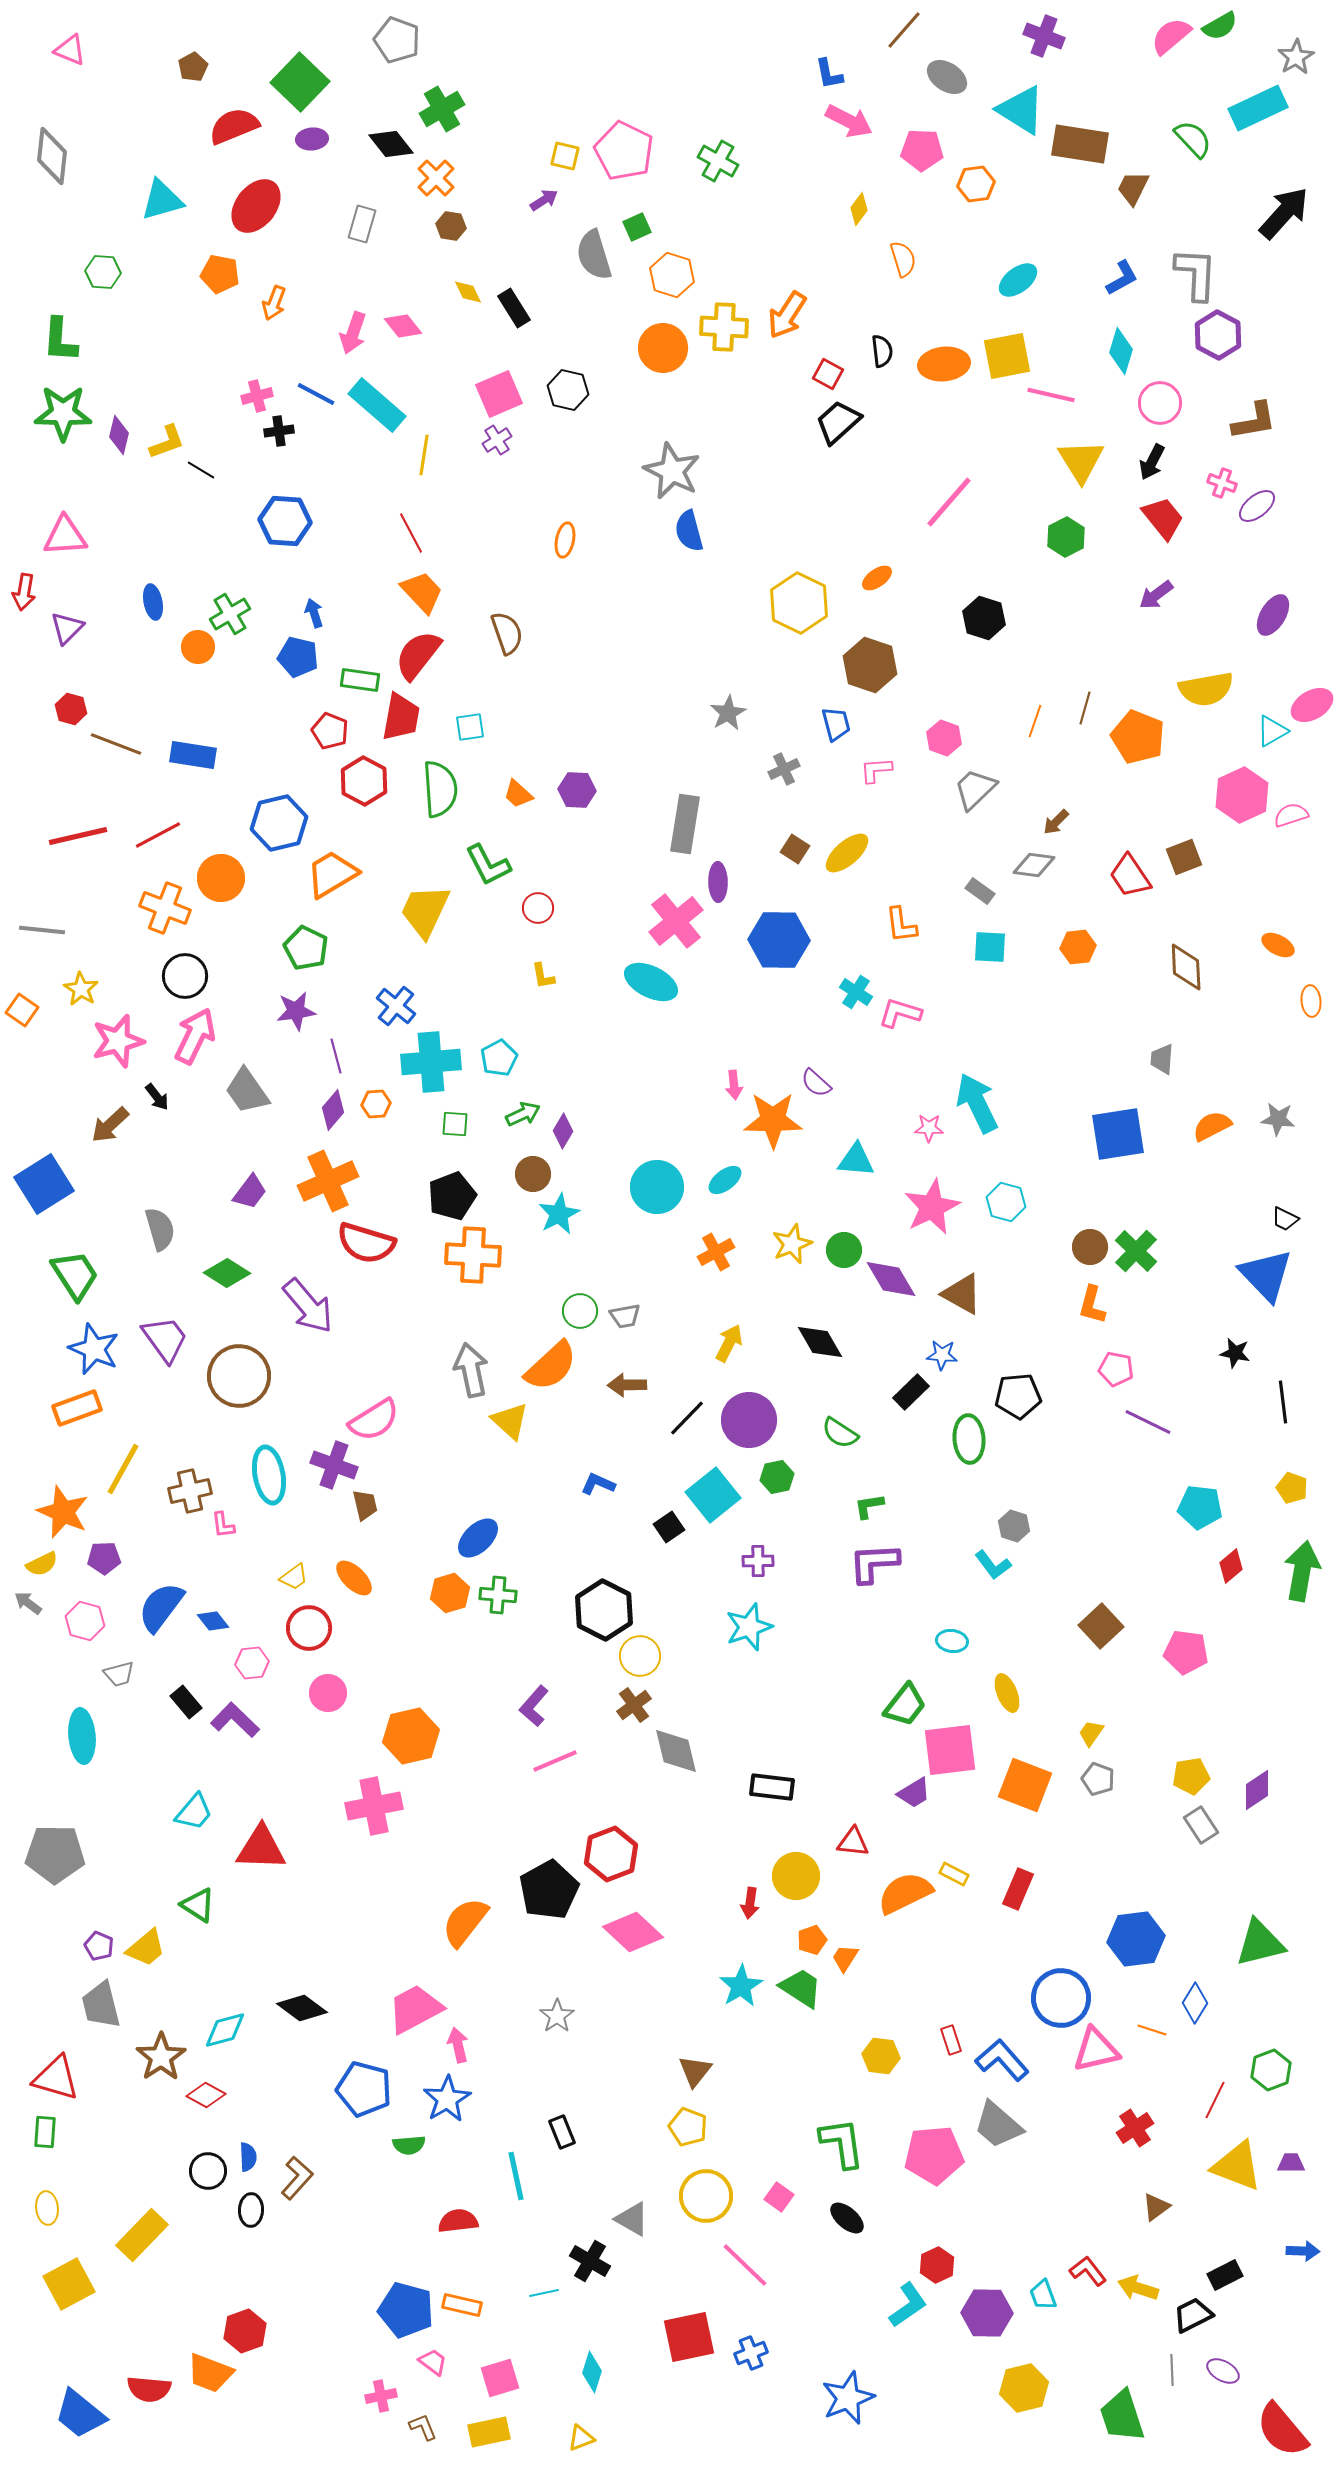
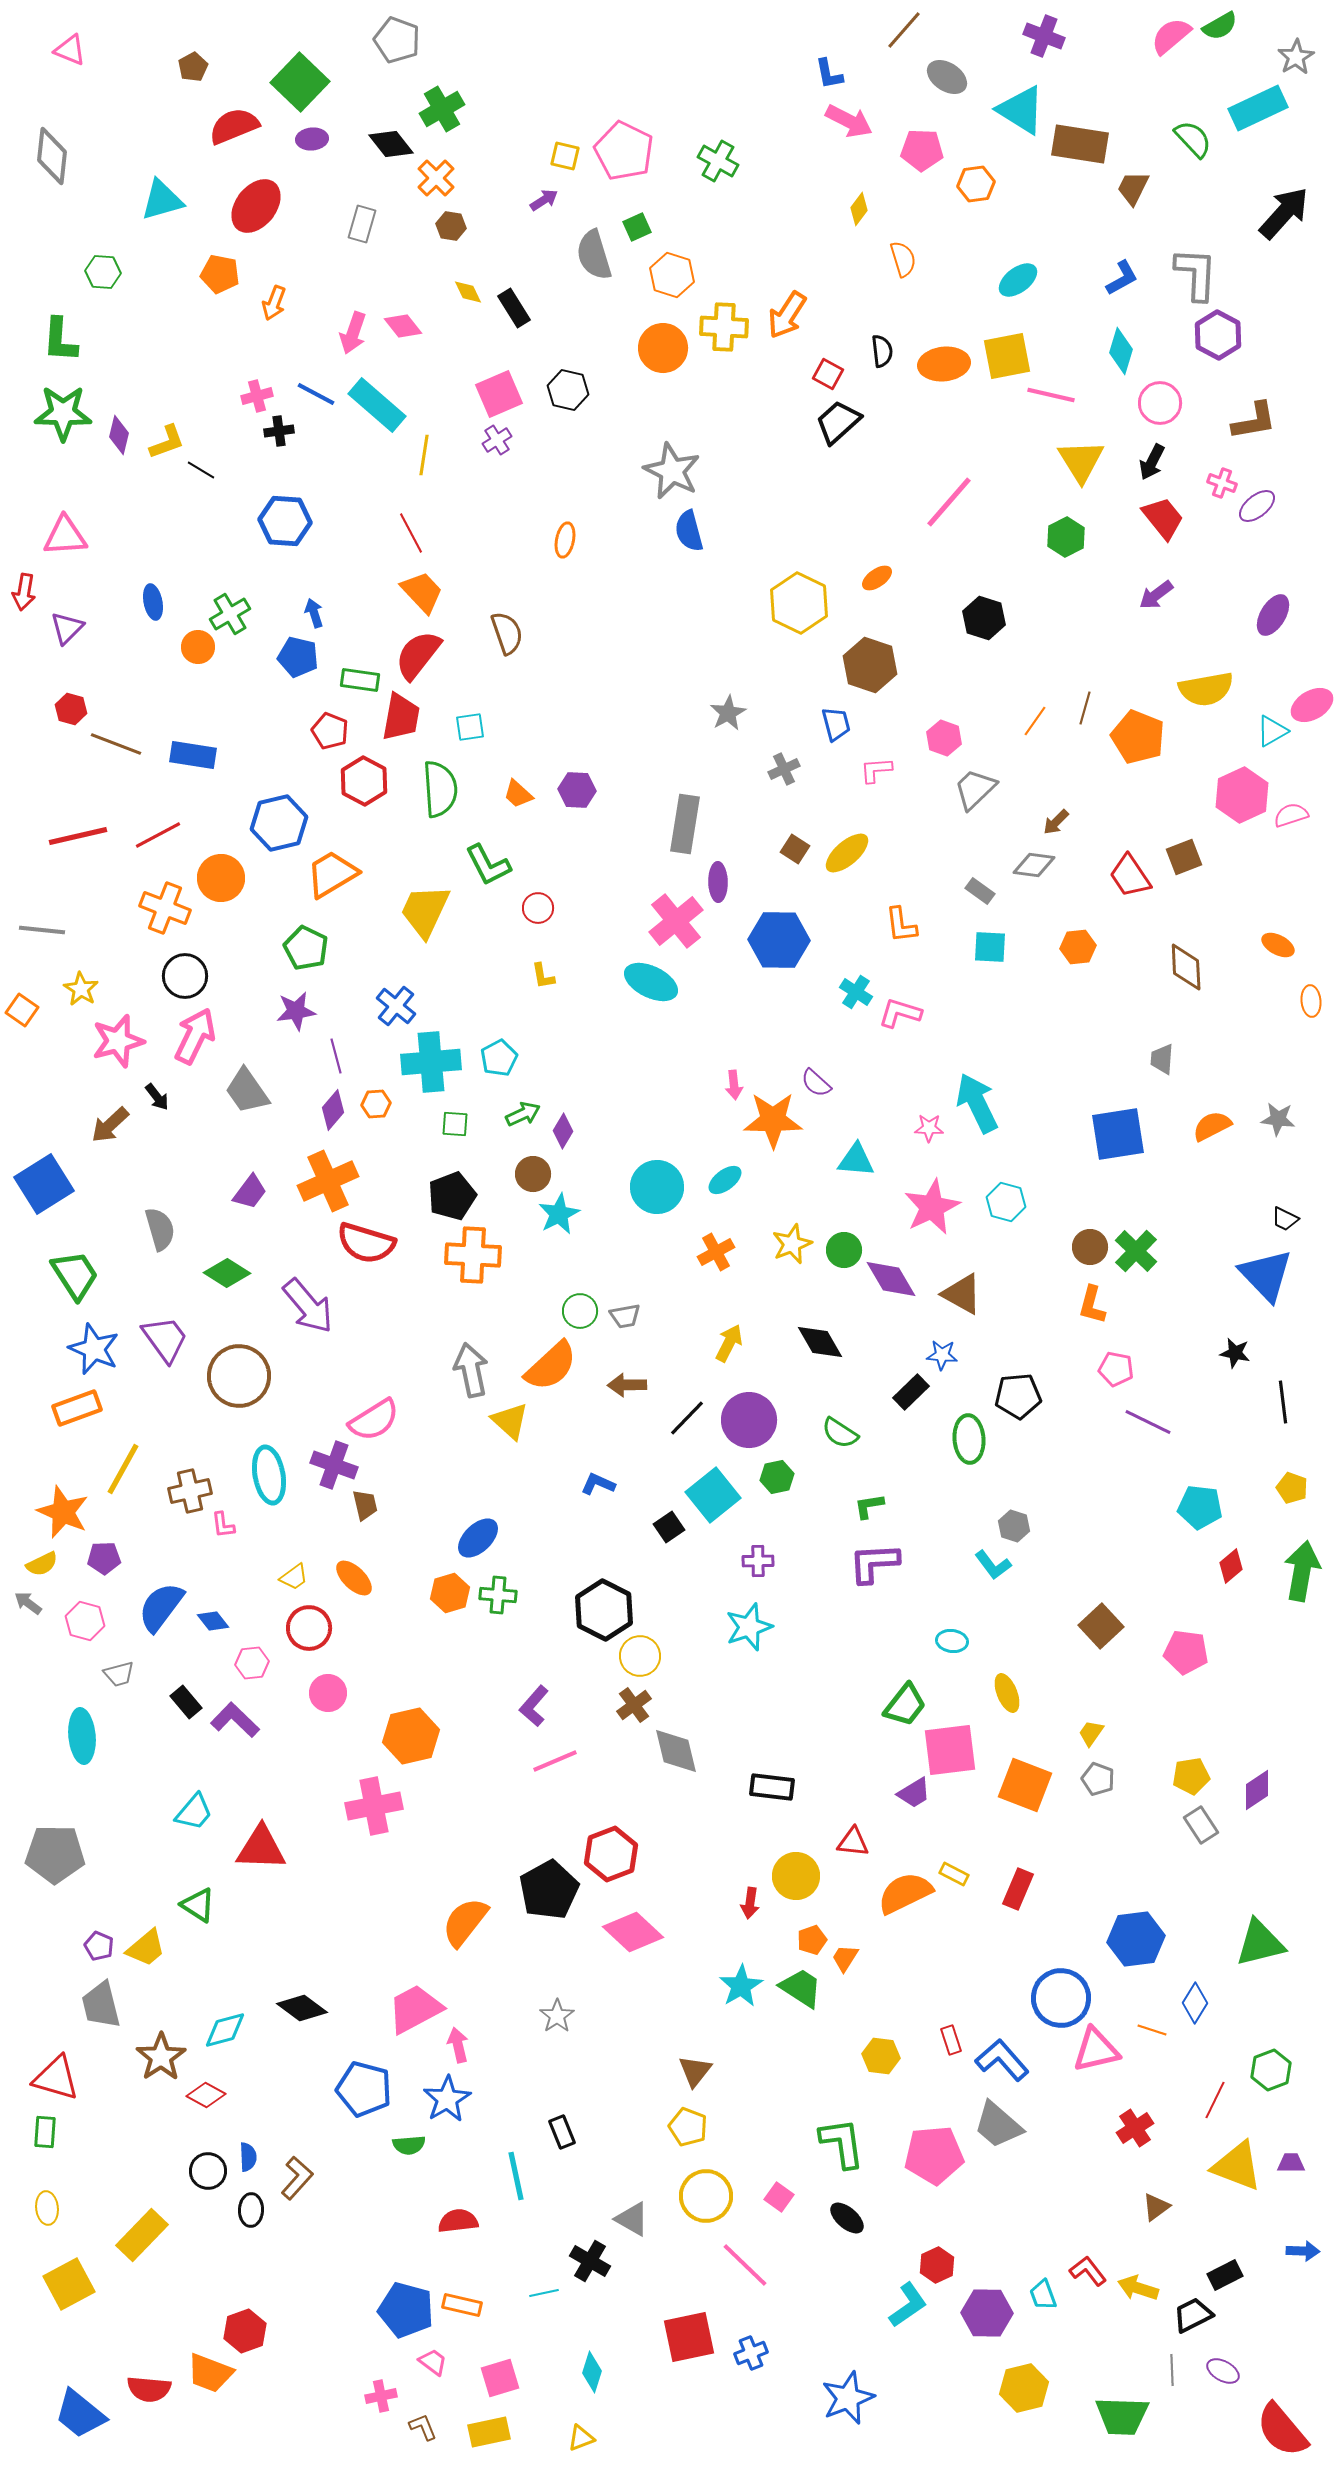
orange line at (1035, 721): rotated 16 degrees clockwise
green trapezoid at (1122, 2416): rotated 70 degrees counterclockwise
